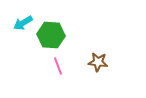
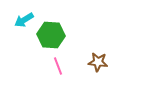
cyan arrow: moved 1 px right, 3 px up
